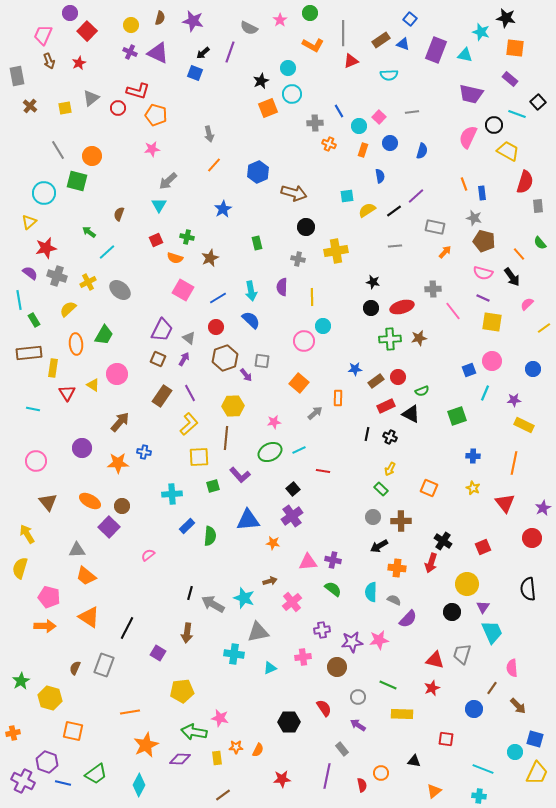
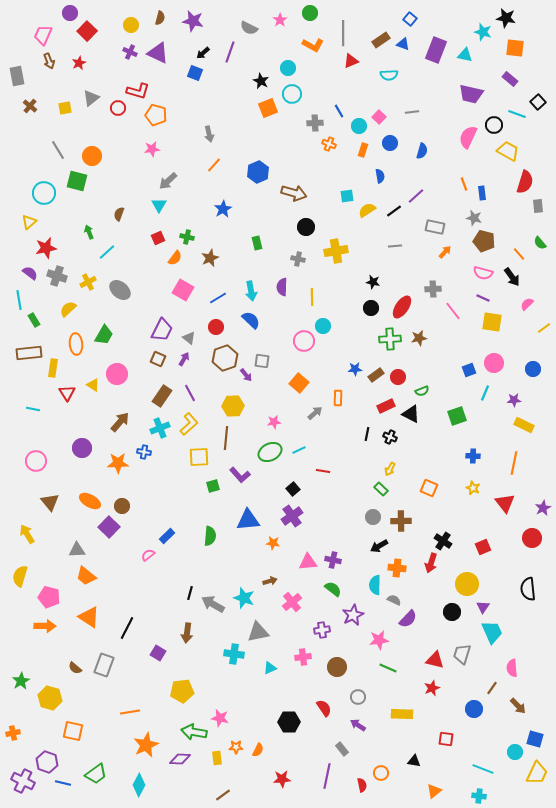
cyan star at (481, 32): moved 2 px right
black star at (261, 81): rotated 21 degrees counterclockwise
green arrow at (89, 232): rotated 32 degrees clockwise
red square at (156, 240): moved 2 px right, 2 px up
orange semicircle at (175, 258): rotated 70 degrees counterclockwise
red ellipse at (402, 307): rotated 40 degrees counterclockwise
pink circle at (492, 361): moved 2 px right, 2 px down
brown rectangle at (376, 381): moved 6 px up
cyan cross at (172, 494): moved 12 px left, 66 px up; rotated 18 degrees counterclockwise
brown triangle at (48, 502): moved 2 px right
blue rectangle at (187, 526): moved 20 px left, 10 px down
yellow semicircle at (20, 568): moved 8 px down
cyan semicircle at (371, 592): moved 4 px right, 7 px up
purple star at (352, 642): moved 1 px right, 27 px up; rotated 20 degrees counterclockwise
brown semicircle at (75, 668): rotated 72 degrees counterclockwise
green line at (388, 685): moved 17 px up
